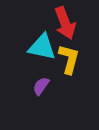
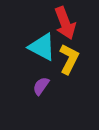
cyan triangle: rotated 16 degrees clockwise
yellow L-shape: rotated 12 degrees clockwise
